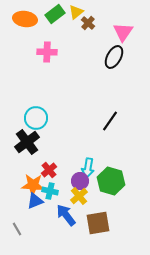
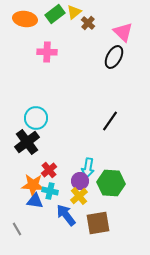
yellow triangle: moved 2 px left
pink triangle: rotated 20 degrees counterclockwise
green hexagon: moved 2 px down; rotated 12 degrees counterclockwise
blue triangle: rotated 30 degrees clockwise
